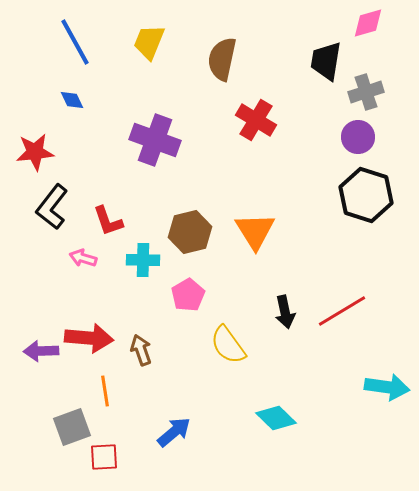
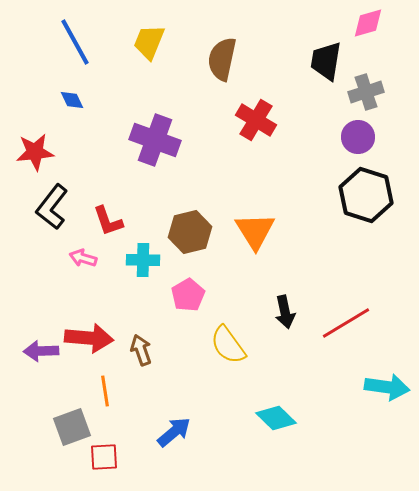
red line: moved 4 px right, 12 px down
